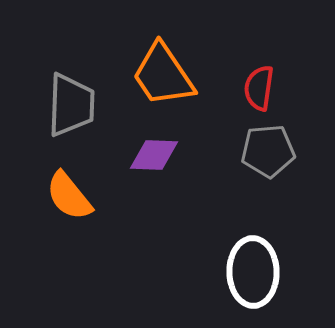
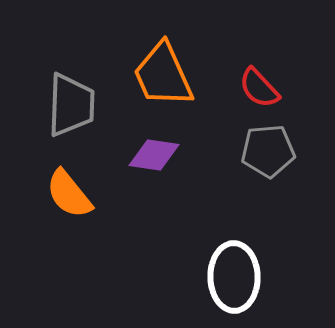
orange trapezoid: rotated 10 degrees clockwise
red semicircle: rotated 51 degrees counterclockwise
purple diamond: rotated 6 degrees clockwise
orange semicircle: moved 2 px up
white ellipse: moved 19 px left, 5 px down
